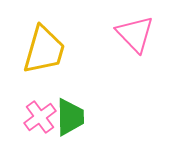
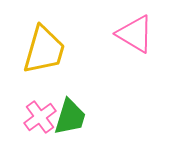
pink triangle: rotated 15 degrees counterclockwise
green trapezoid: rotated 18 degrees clockwise
